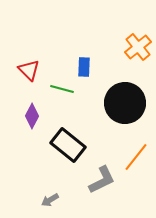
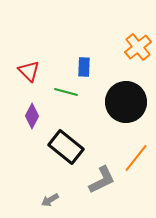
red triangle: moved 1 px down
green line: moved 4 px right, 3 px down
black circle: moved 1 px right, 1 px up
black rectangle: moved 2 px left, 2 px down
orange line: moved 1 px down
